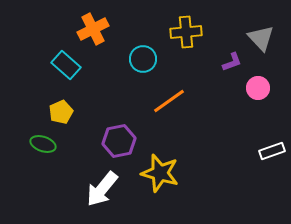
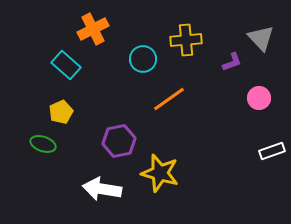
yellow cross: moved 8 px down
pink circle: moved 1 px right, 10 px down
orange line: moved 2 px up
white arrow: rotated 60 degrees clockwise
